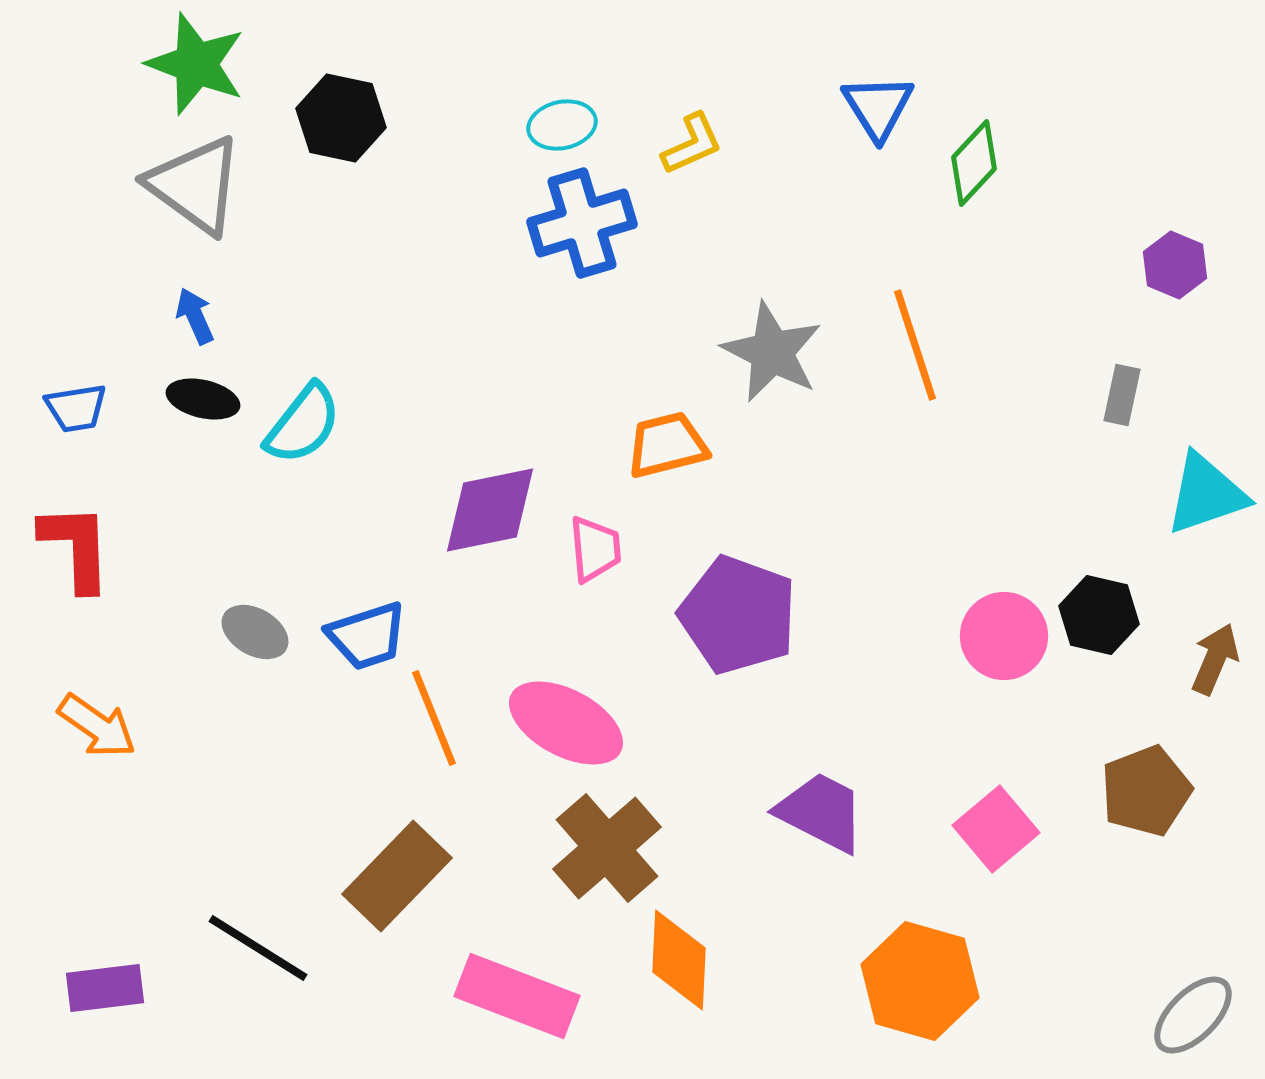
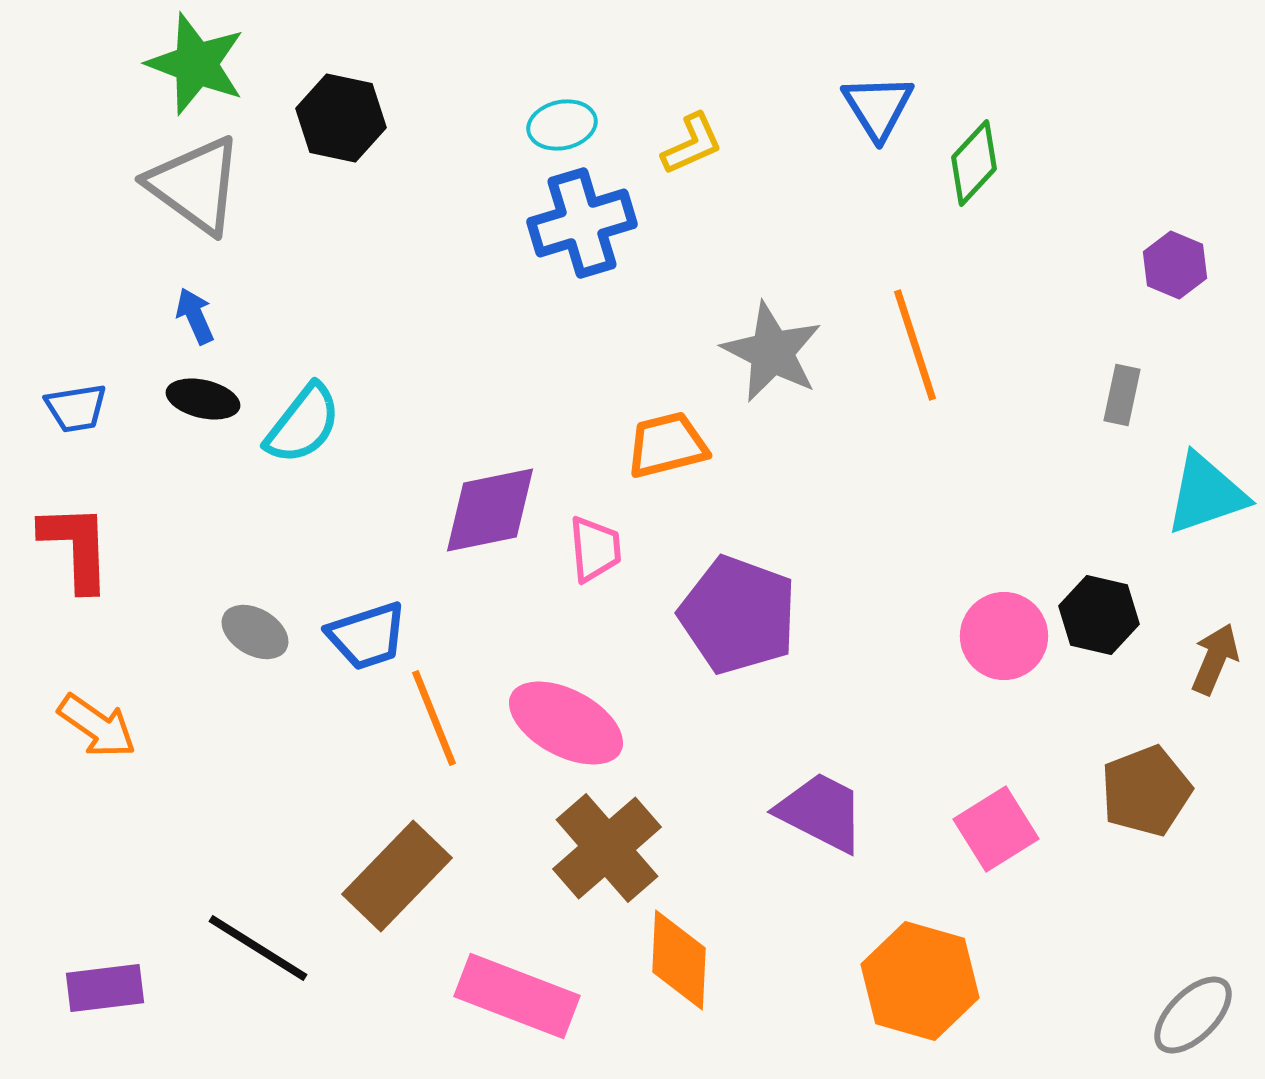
pink square at (996, 829): rotated 8 degrees clockwise
